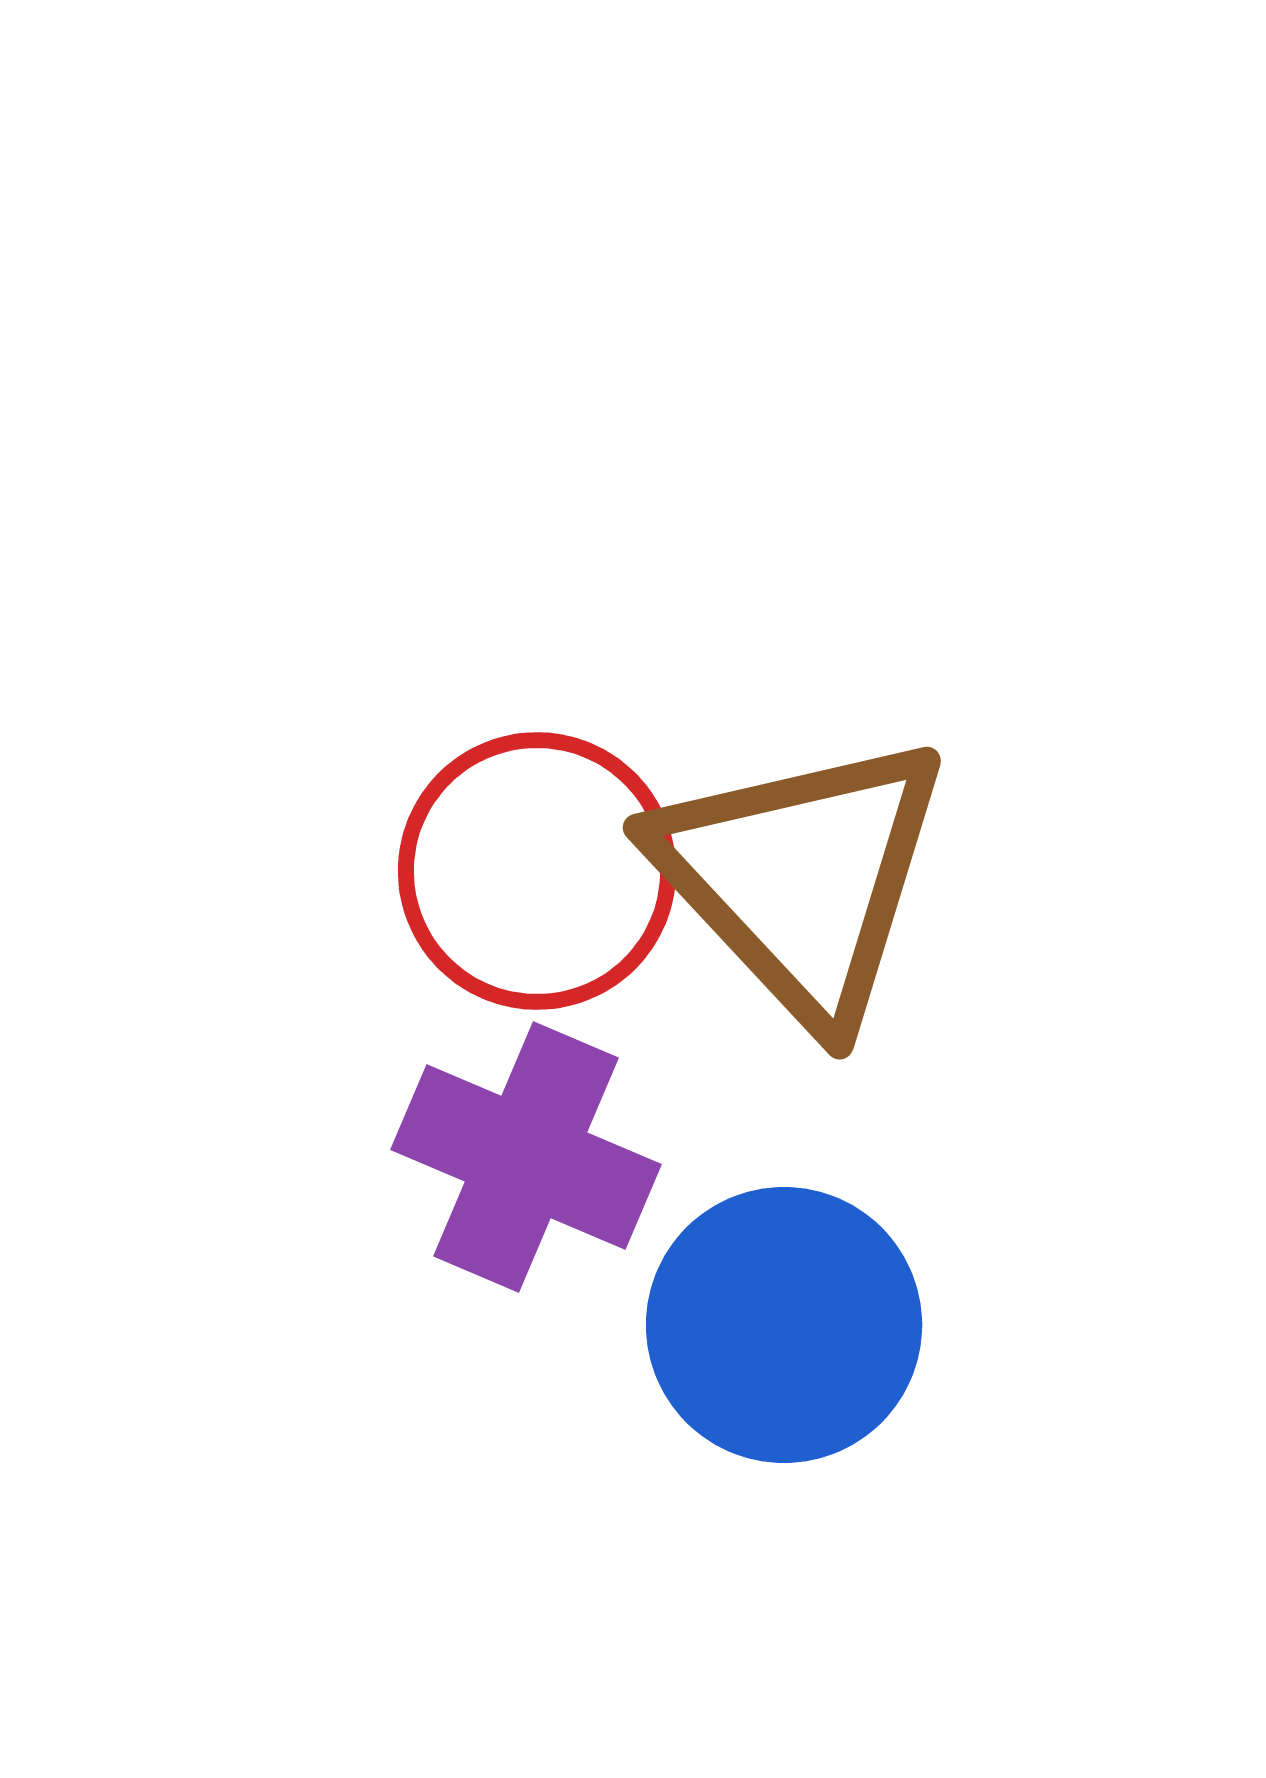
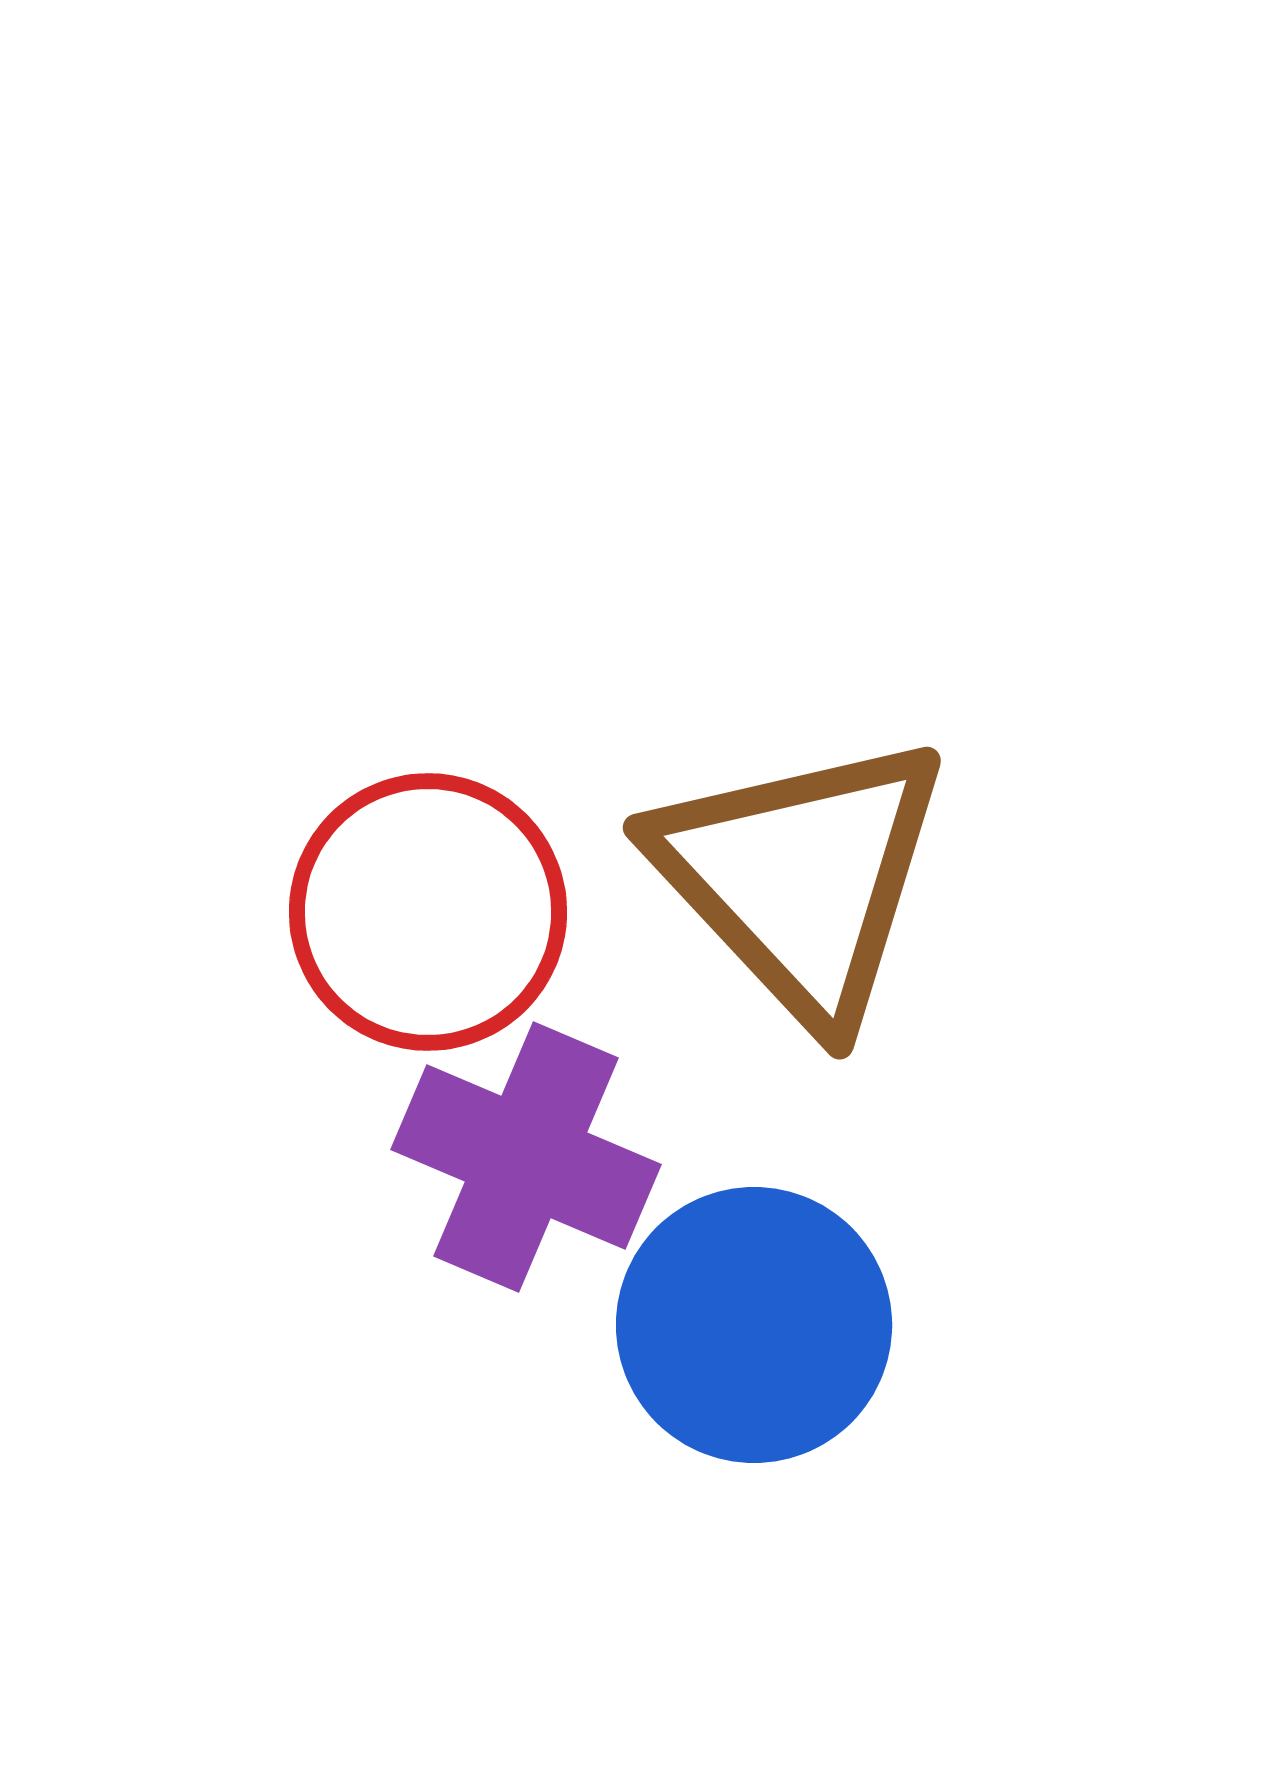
red circle: moved 109 px left, 41 px down
blue circle: moved 30 px left
